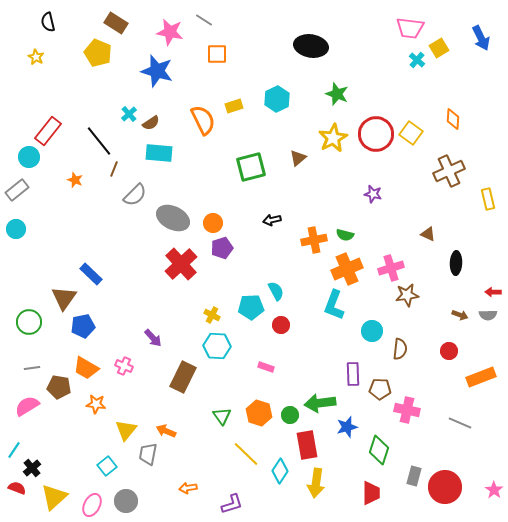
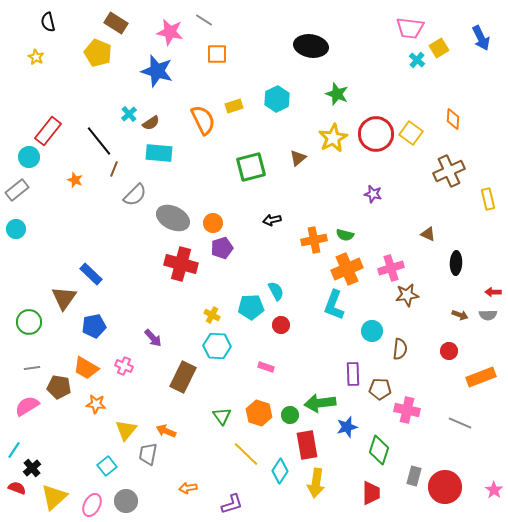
red cross at (181, 264): rotated 32 degrees counterclockwise
blue pentagon at (83, 326): moved 11 px right
